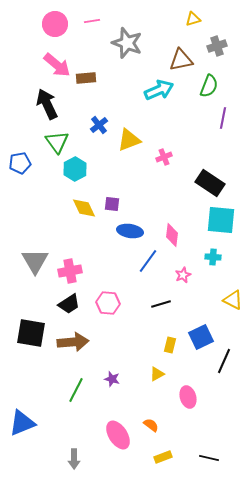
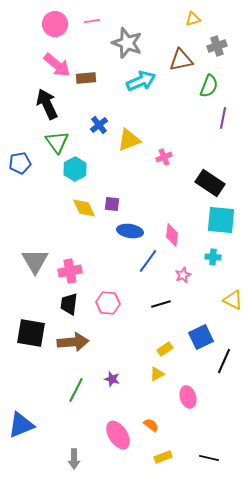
cyan arrow at (159, 90): moved 18 px left, 9 px up
black trapezoid at (69, 304): rotated 130 degrees clockwise
yellow rectangle at (170, 345): moved 5 px left, 4 px down; rotated 42 degrees clockwise
blue triangle at (22, 423): moved 1 px left, 2 px down
